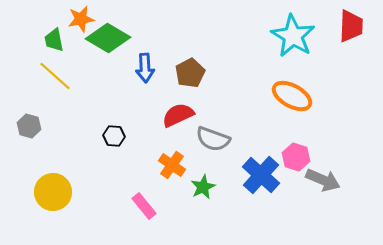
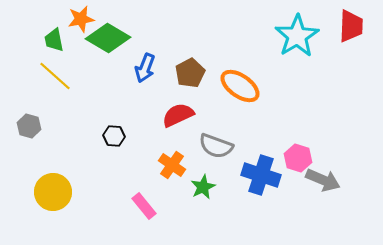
cyan star: moved 4 px right; rotated 9 degrees clockwise
blue arrow: rotated 24 degrees clockwise
orange ellipse: moved 52 px left, 10 px up; rotated 6 degrees clockwise
gray semicircle: moved 3 px right, 7 px down
pink hexagon: moved 2 px right, 1 px down
blue cross: rotated 24 degrees counterclockwise
